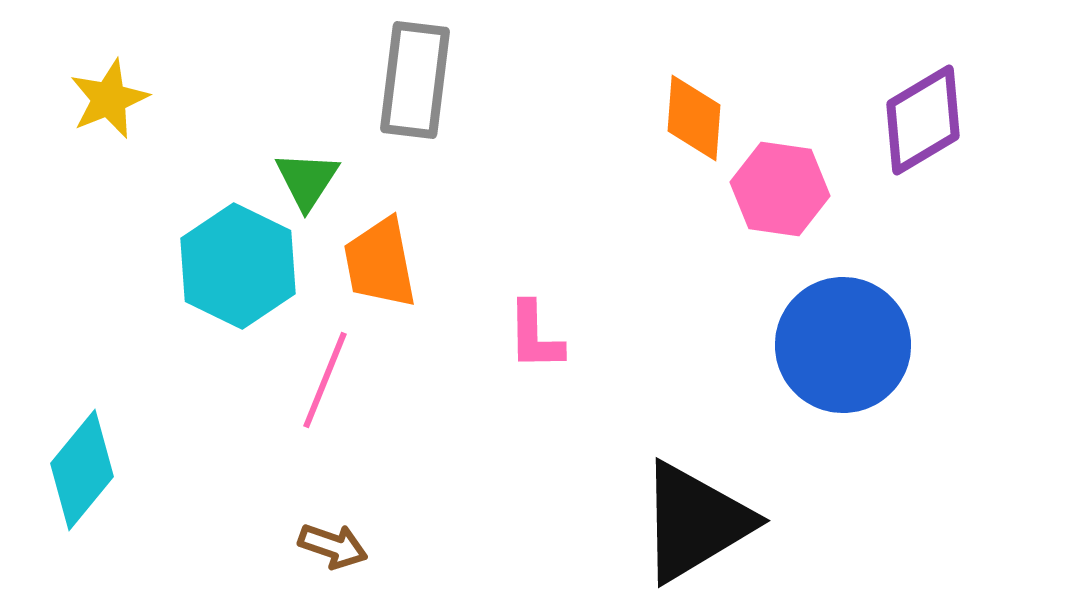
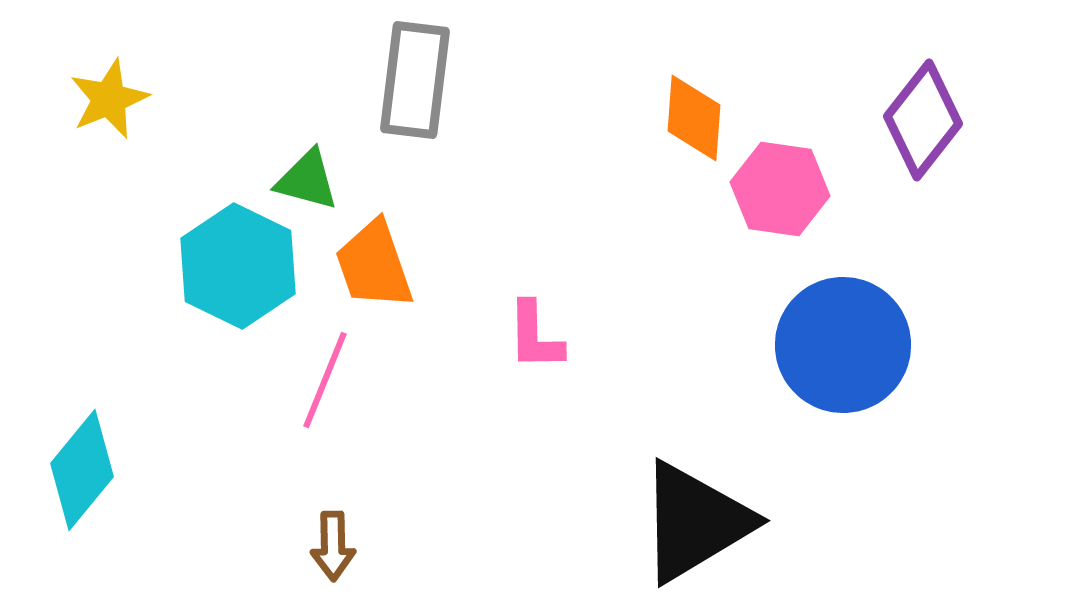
purple diamond: rotated 21 degrees counterclockwise
green triangle: rotated 48 degrees counterclockwise
orange trapezoid: moved 6 px left, 2 px down; rotated 8 degrees counterclockwise
brown arrow: rotated 70 degrees clockwise
